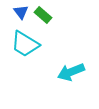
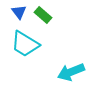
blue triangle: moved 2 px left
